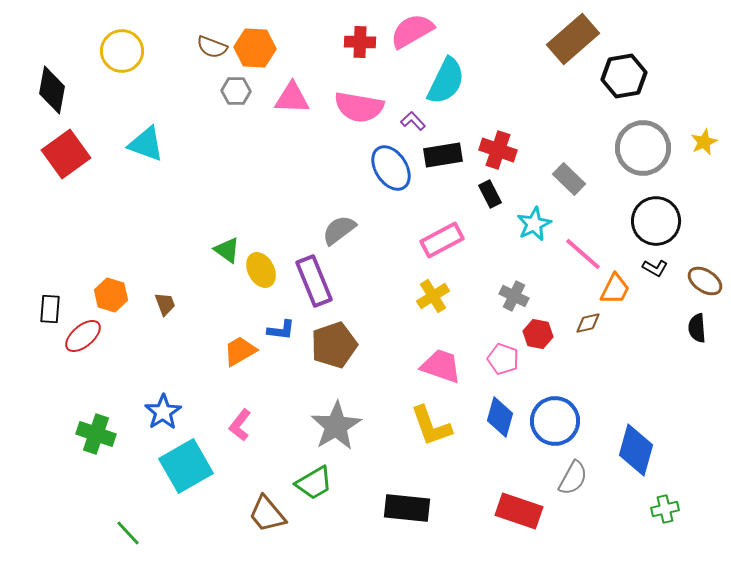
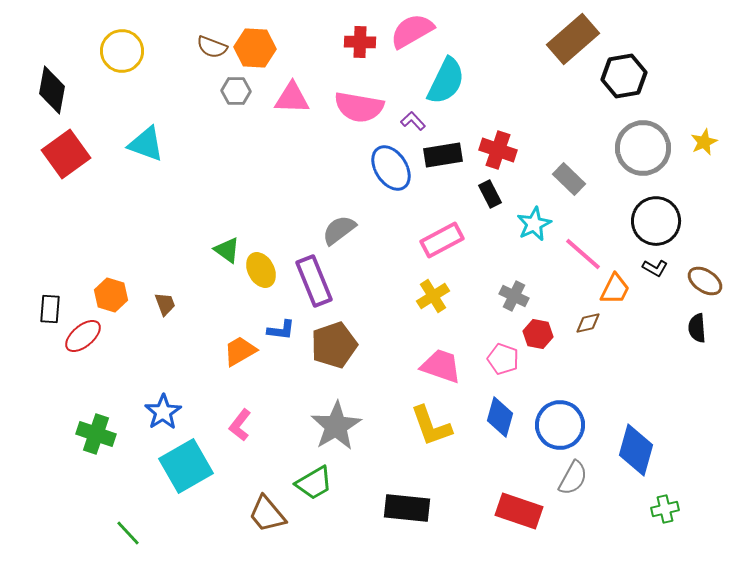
blue circle at (555, 421): moved 5 px right, 4 px down
